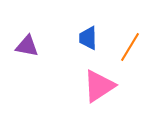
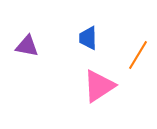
orange line: moved 8 px right, 8 px down
